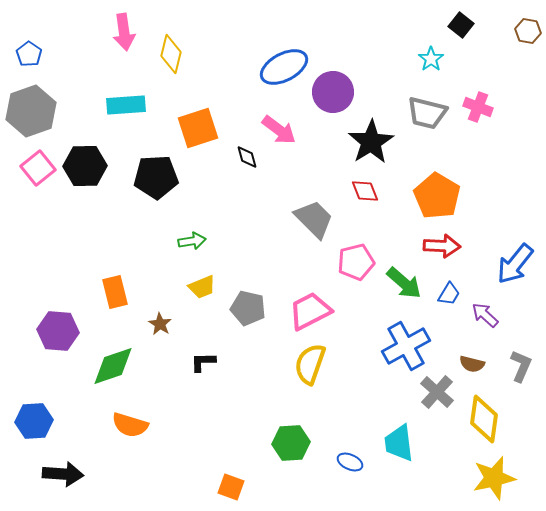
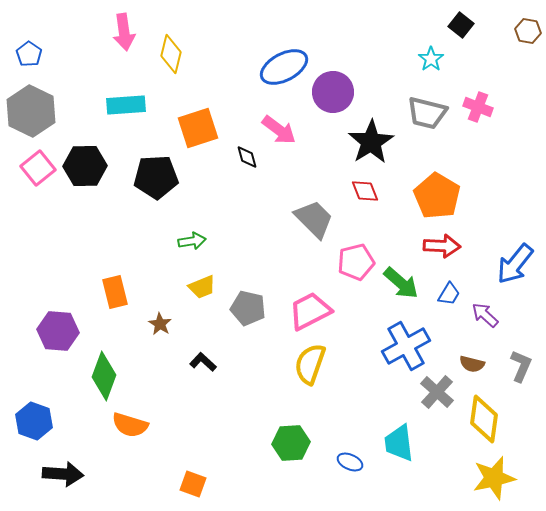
gray hexagon at (31, 111): rotated 15 degrees counterclockwise
green arrow at (404, 283): moved 3 px left
black L-shape at (203, 362): rotated 44 degrees clockwise
green diamond at (113, 366): moved 9 px left, 10 px down; rotated 51 degrees counterclockwise
blue hexagon at (34, 421): rotated 24 degrees clockwise
orange square at (231, 487): moved 38 px left, 3 px up
